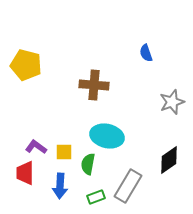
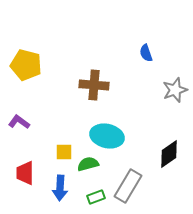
gray star: moved 3 px right, 12 px up
purple L-shape: moved 17 px left, 25 px up
black diamond: moved 6 px up
green semicircle: rotated 65 degrees clockwise
blue arrow: moved 2 px down
